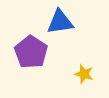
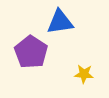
yellow star: rotated 12 degrees counterclockwise
